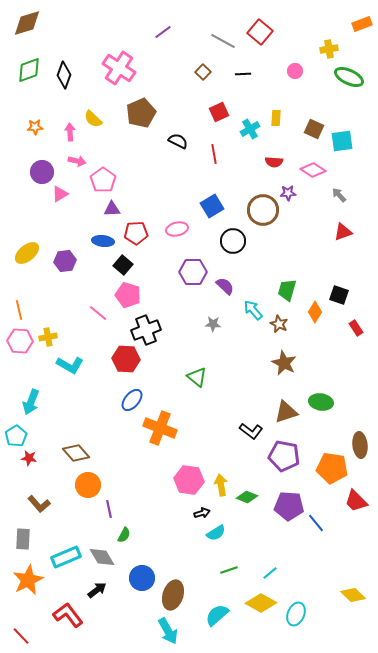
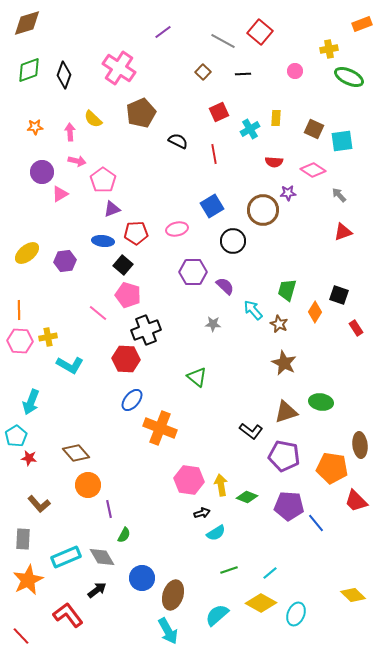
purple triangle at (112, 209): rotated 18 degrees counterclockwise
orange line at (19, 310): rotated 12 degrees clockwise
